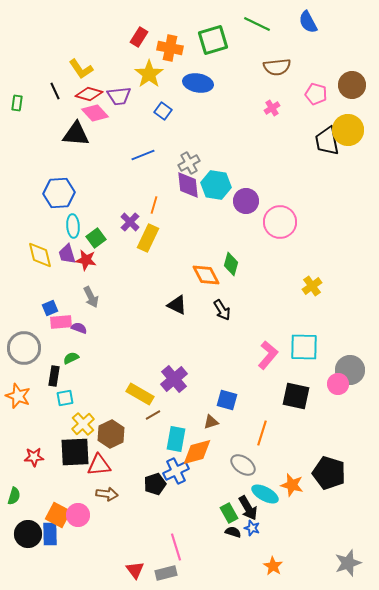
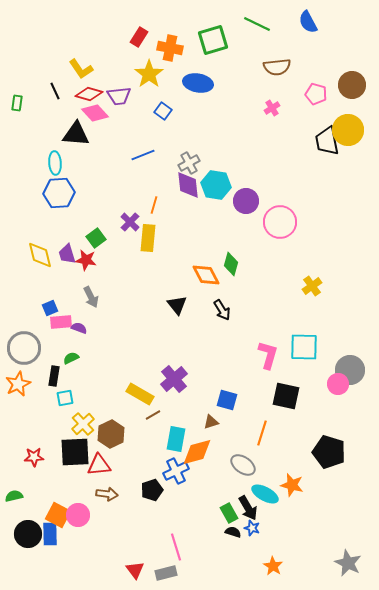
cyan ellipse at (73, 226): moved 18 px left, 63 px up
yellow rectangle at (148, 238): rotated 20 degrees counterclockwise
black triangle at (177, 305): rotated 25 degrees clockwise
pink L-shape at (268, 355): rotated 24 degrees counterclockwise
orange star at (18, 396): moved 12 px up; rotated 25 degrees clockwise
black square at (296, 396): moved 10 px left
black pentagon at (329, 473): moved 21 px up
black pentagon at (155, 484): moved 3 px left, 6 px down
green semicircle at (14, 496): rotated 120 degrees counterclockwise
gray star at (348, 563): rotated 28 degrees counterclockwise
